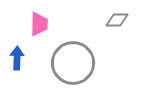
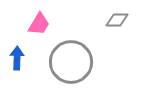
pink trapezoid: rotated 30 degrees clockwise
gray circle: moved 2 px left, 1 px up
